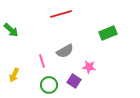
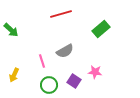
green rectangle: moved 7 px left, 4 px up; rotated 18 degrees counterclockwise
pink star: moved 6 px right, 5 px down
